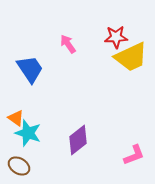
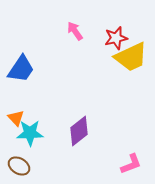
red star: moved 1 px down; rotated 10 degrees counterclockwise
pink arrow: moved 7 px right, 13 px up
blue trapezoid: moved 9 px left; rotated 68 degrees clockwise
orange triangle: rotated 12 degrees clockwise
cyan star: moved 2 px right; rotated 20 degrees counterclockwise
purple diamond: moved 1 px right, 9 px up
pink L-shape: moved 3 px left, 9 px down
